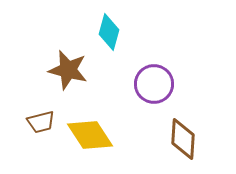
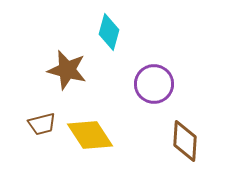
brown star: moved 1 px left
brown trapezoid: moved 1 px right, 2 px down
brown diamond: moved 2 px right, 2 px down
